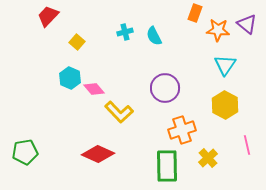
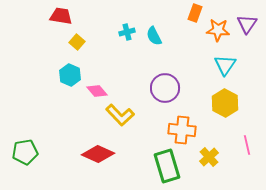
red trapezoid: moved 13 px right; rotated 55 degrees clockwise
purple triangle: rotated 25 degrees clockwise
cyan cross: moved 2 px right
cyan hexagon: moved 3 px up
pink diamond: moved 3 px right, 2 px down
yellow hexagon: moved 2 px up
yellow L-shape: moved 1 px right, 3 px down
orange cross: rotated 24 degrees clockwise
yellow cross: moved 1 px right, 1 px up
green rectangle: rotated 16 degrees counterclockwise
